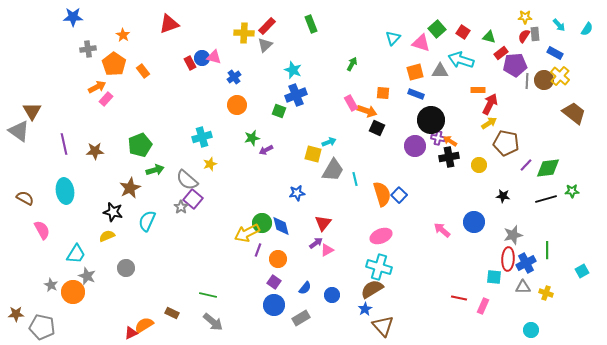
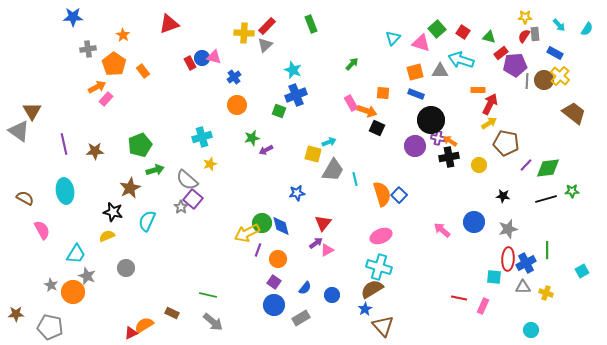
green arrow at (352, 64): rotated 16 degrees clockwise
gray star at (513, 235): moved 5 px left, 6 px up
gray pentagon at (42, 327): moved 8 px right
